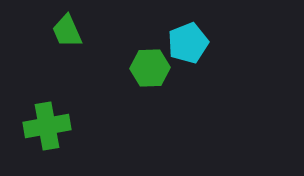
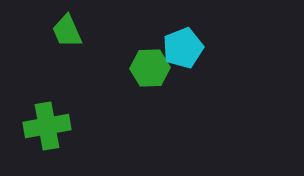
cyan pentagon: moved 5 px left, 5 px down
